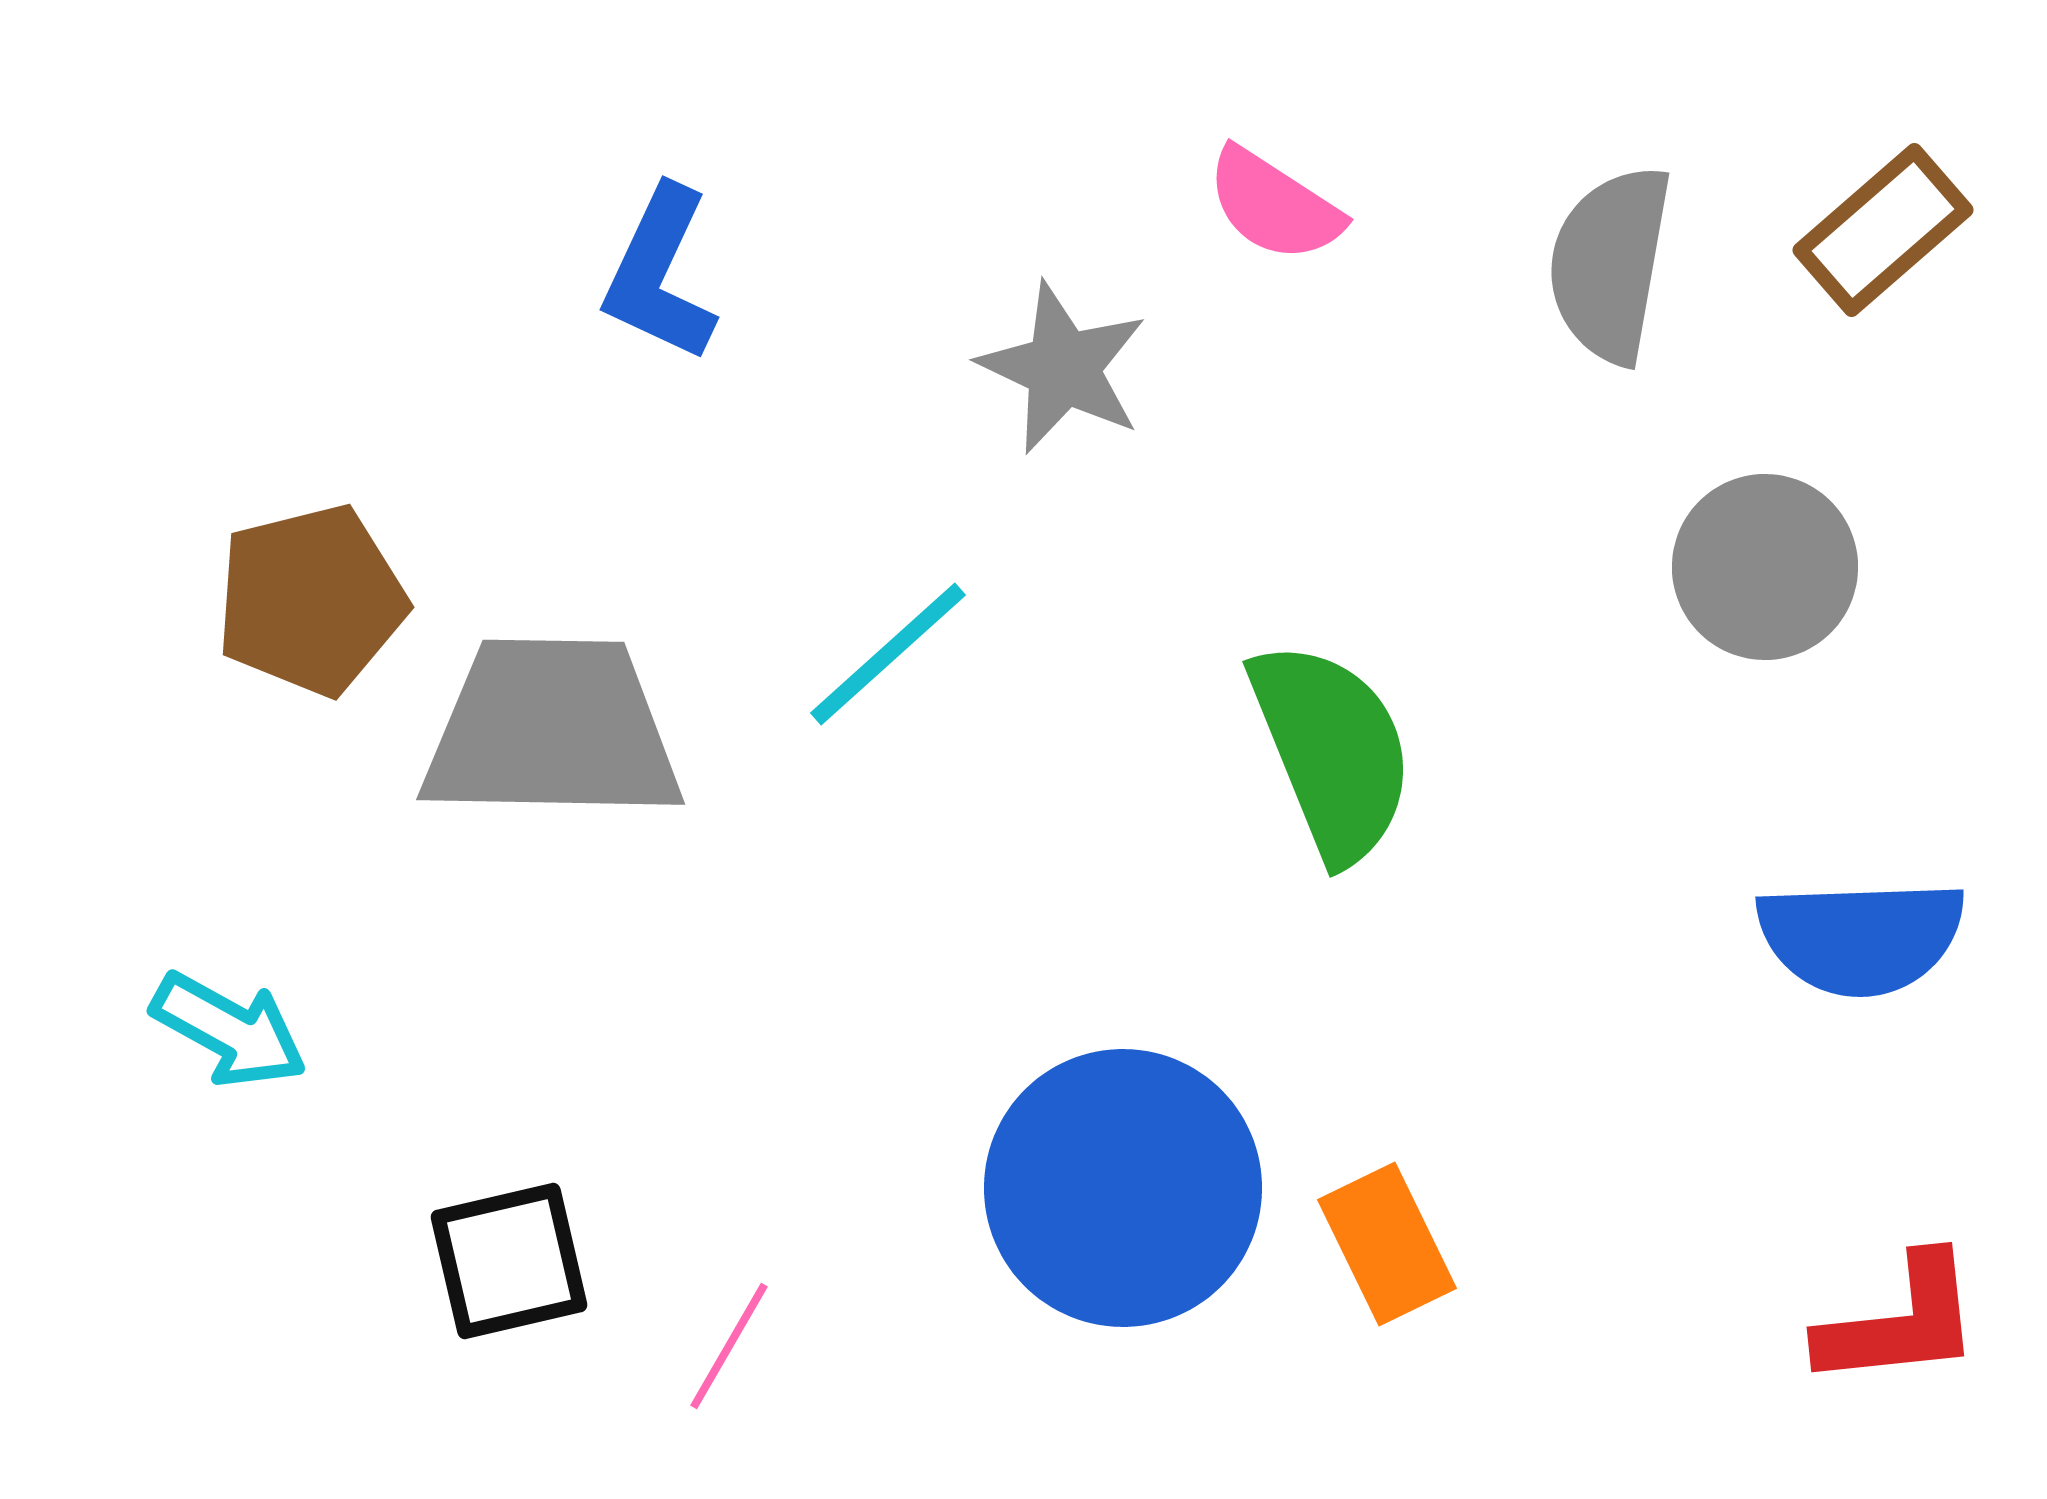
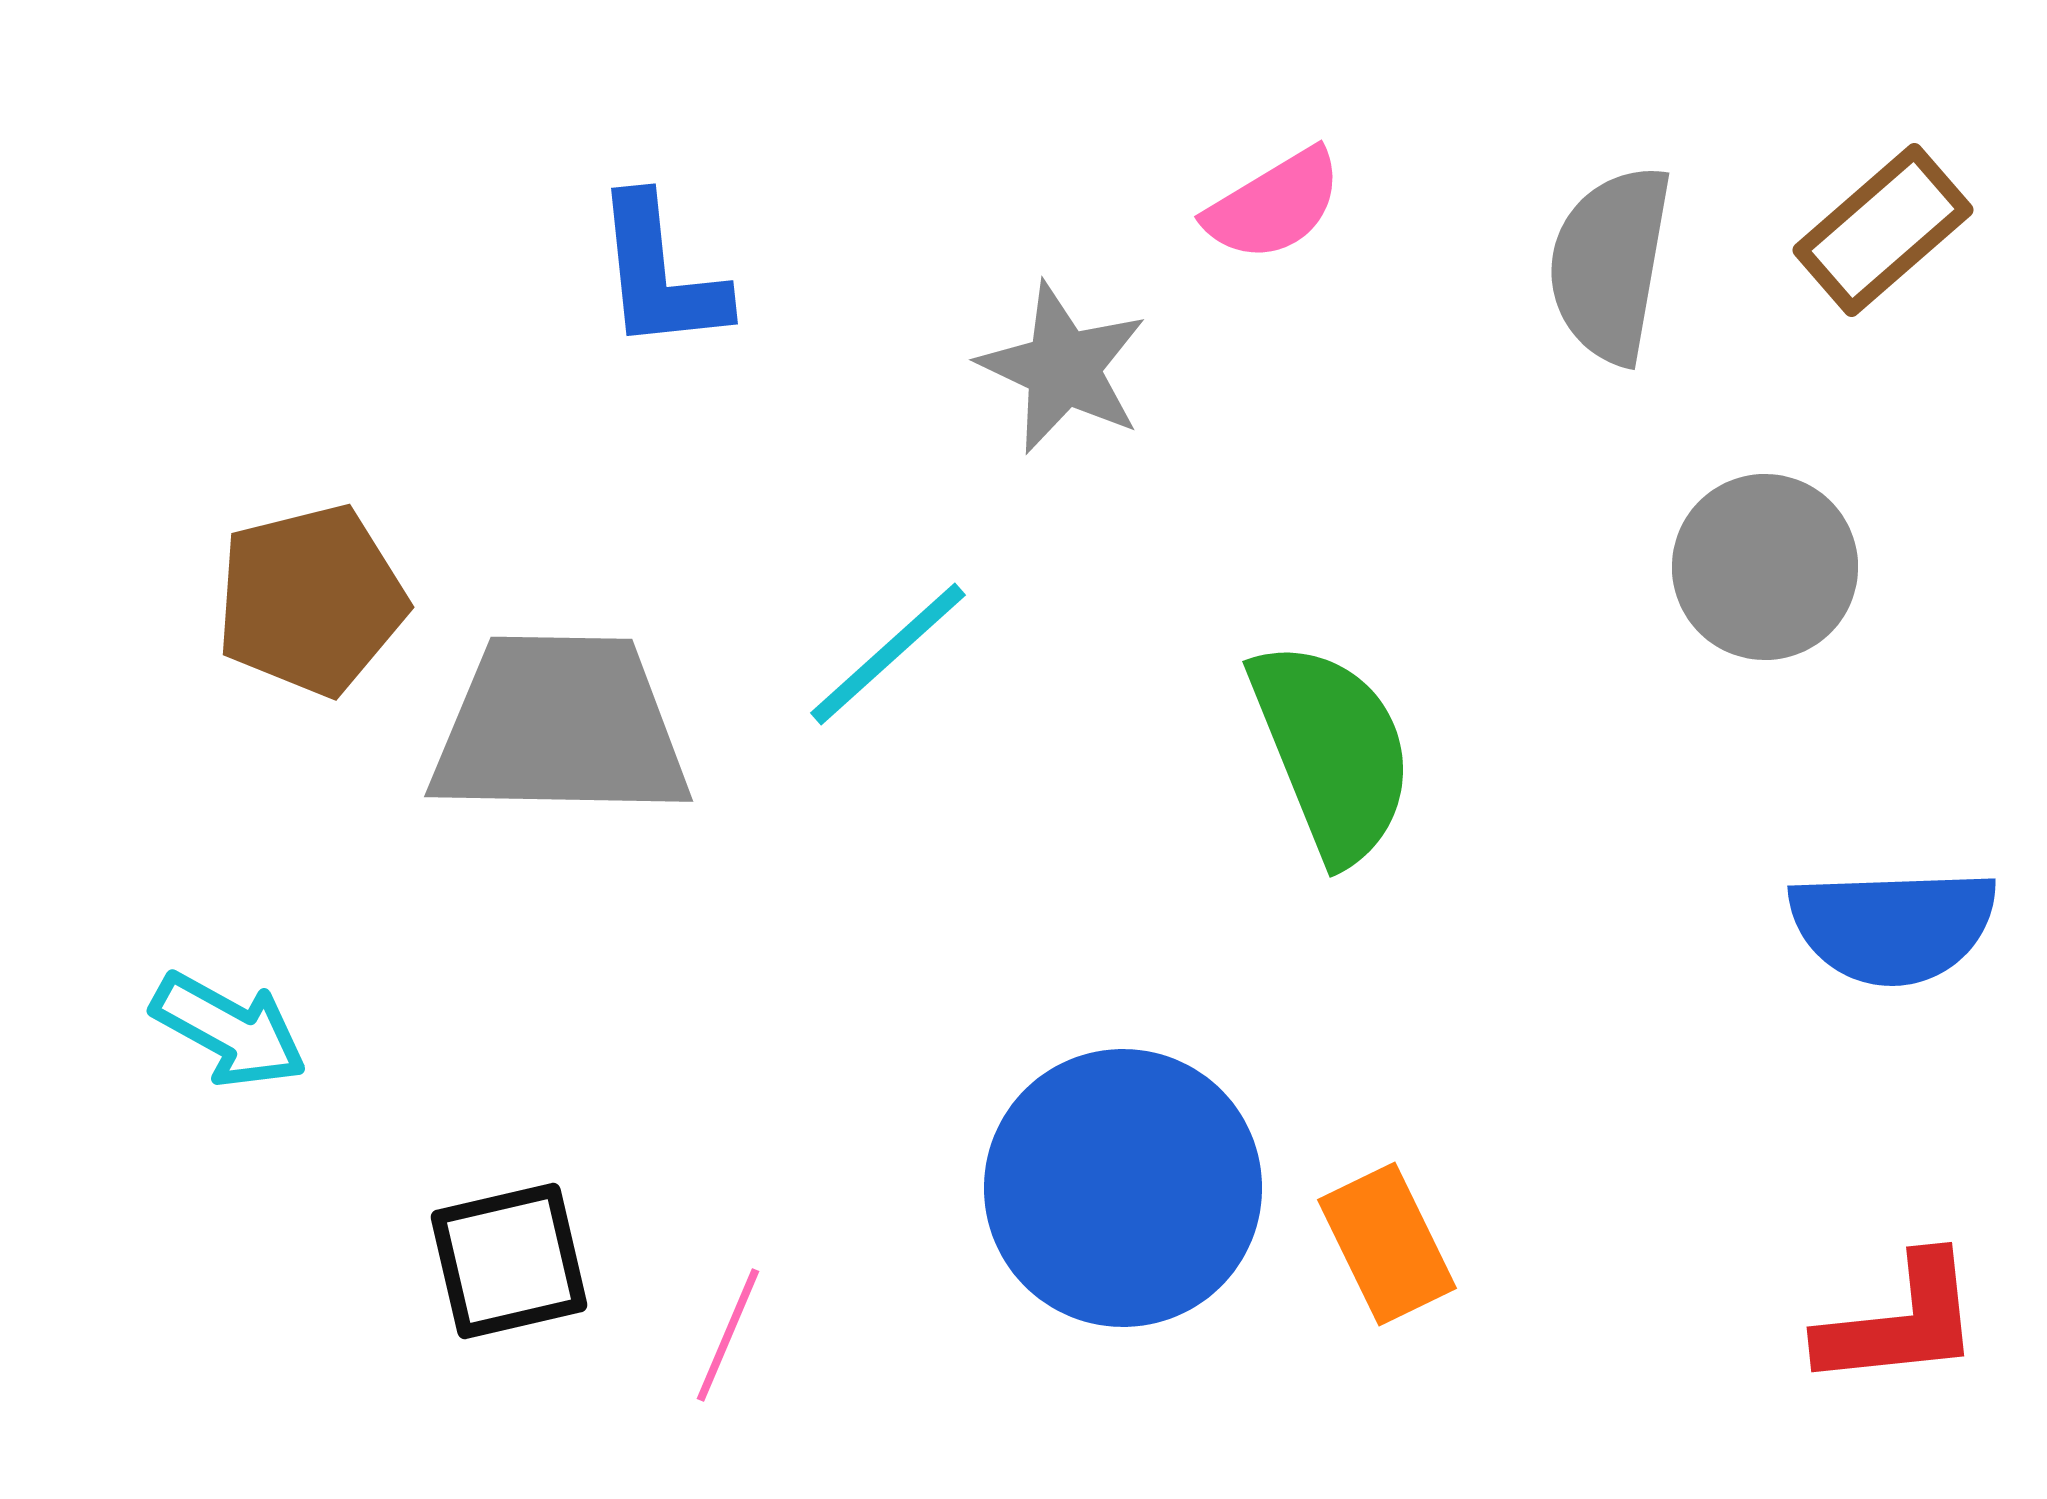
pink semicircle: rotated 64 degrees counterclockwise
blue L-shape: rotated 31 degrees counterclockwise
gray trapezoid: moved 8 px right, 3 px up
blue semicircle: moved 32 px right, 11 px up
pink line: moved 1 px left, 11 px up; rotated 7 degrees counterclockwise
